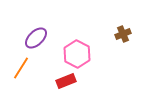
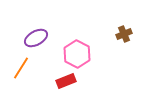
brown cross: moved 1 px right
purple ellipse: rotated 15 degrees clockwise
